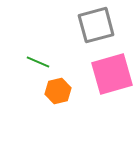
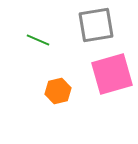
gray square: rotated 6 degrees clockwise
green line: moved 22 px up
